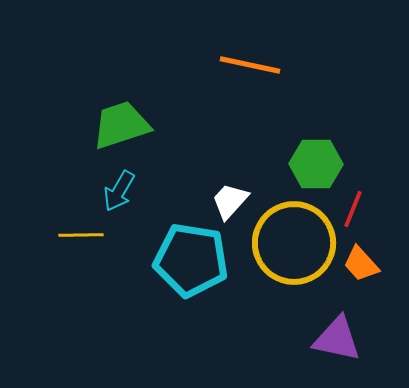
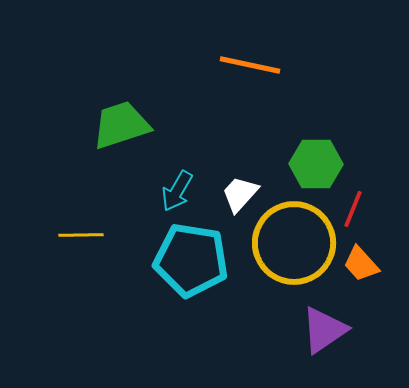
cyan arrow: moved 58 px right
white trapezoid: moved 10 px right, 7 px up
purple triangle: moved 13 px left, 9 px up; rotated 46 degrees counterclockwise
